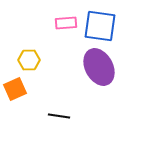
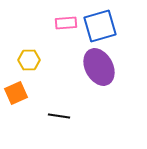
blue square: rotated 24 degrees counterclockwise
orange square: moved 1 px right, 4 px down
